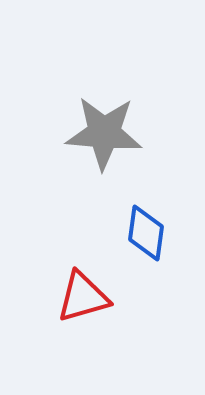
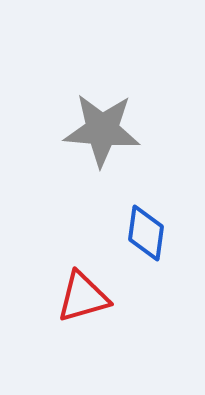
gray star: moved 2 px left, 3 px up
